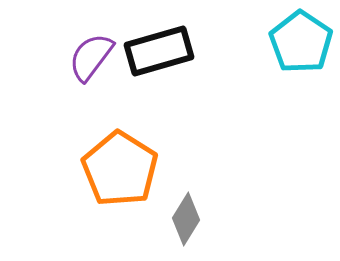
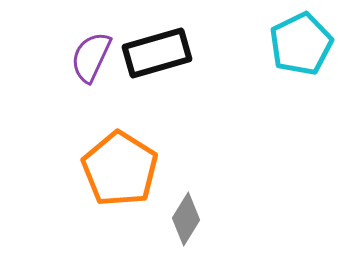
cyan pentagon: moved 2 px down; rotated 12 degrees clockwise
black rectangle: moved 2 px left, 2 px down
purple semicircle: rotated 12 degrees counterclockwise
